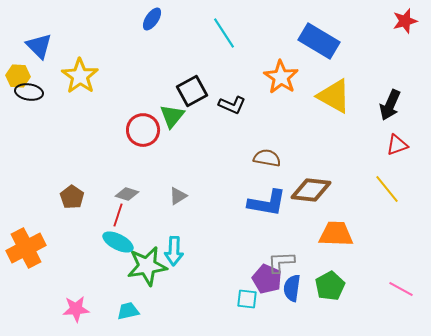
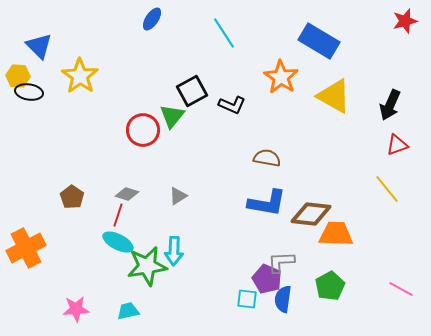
brown diamond: moved 24 px down
blue semicircle: moved 9 px left, 11 px down
